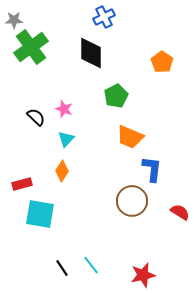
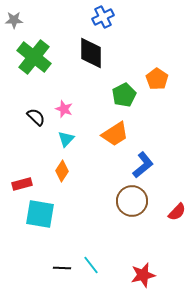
blue cross: moved 1 px left
green cross: moved 3 px right, 10 px down; rotated 16 degrees counterclockwise
orange pentagon: moved 5 px left, 17 px down
green pentagon: moved 8 px right, 1 px up
orange trapezoid: moved 15 px left, 3 px up; rotated 56 degrees counterclockwise
blue L-shape: moved 9 px left, 4 px up; rotated 44 degrees clockwise
red semicircle: moved 3 px left; rotated 102 degrees clockwise
black line: rotated 54 degrees counterclockwise
